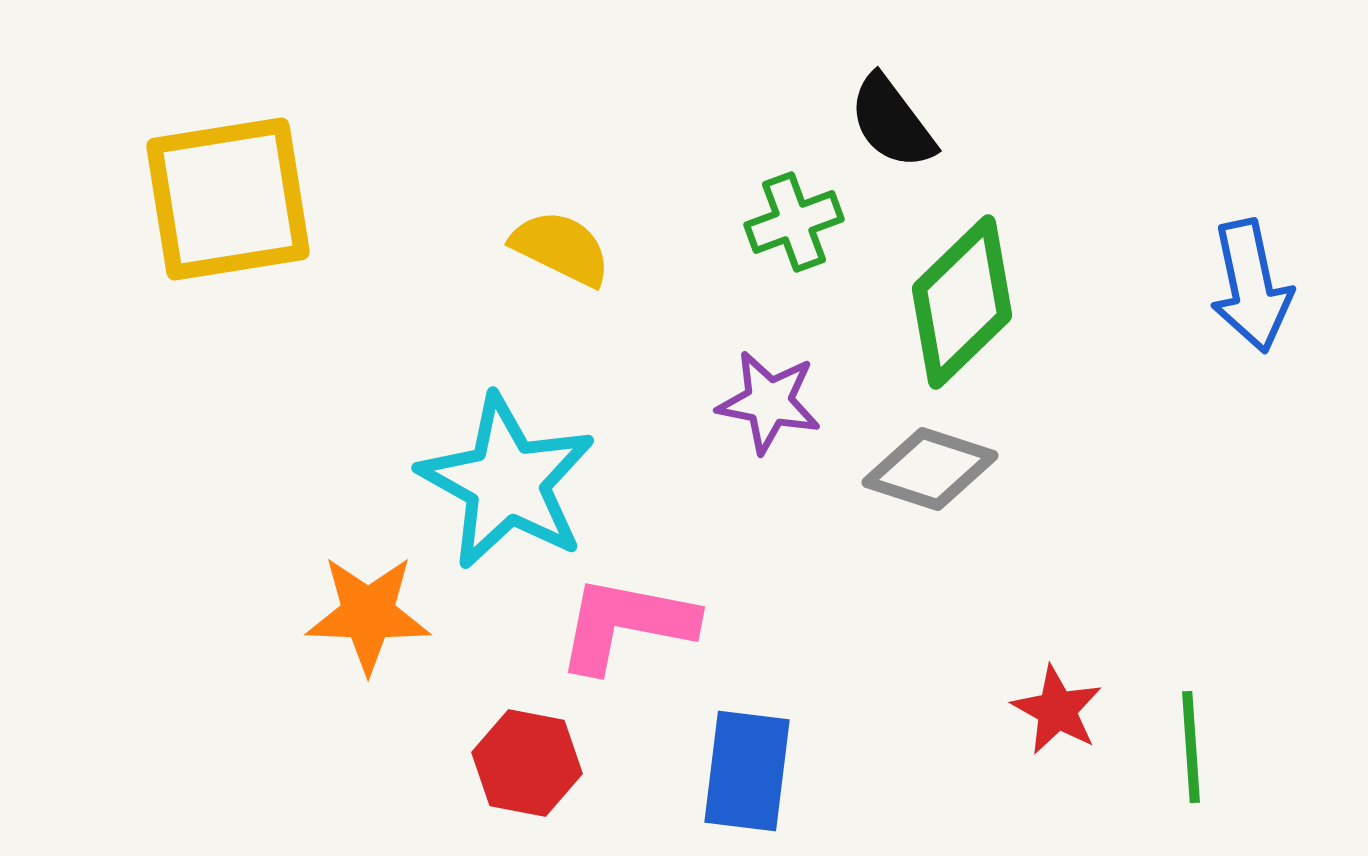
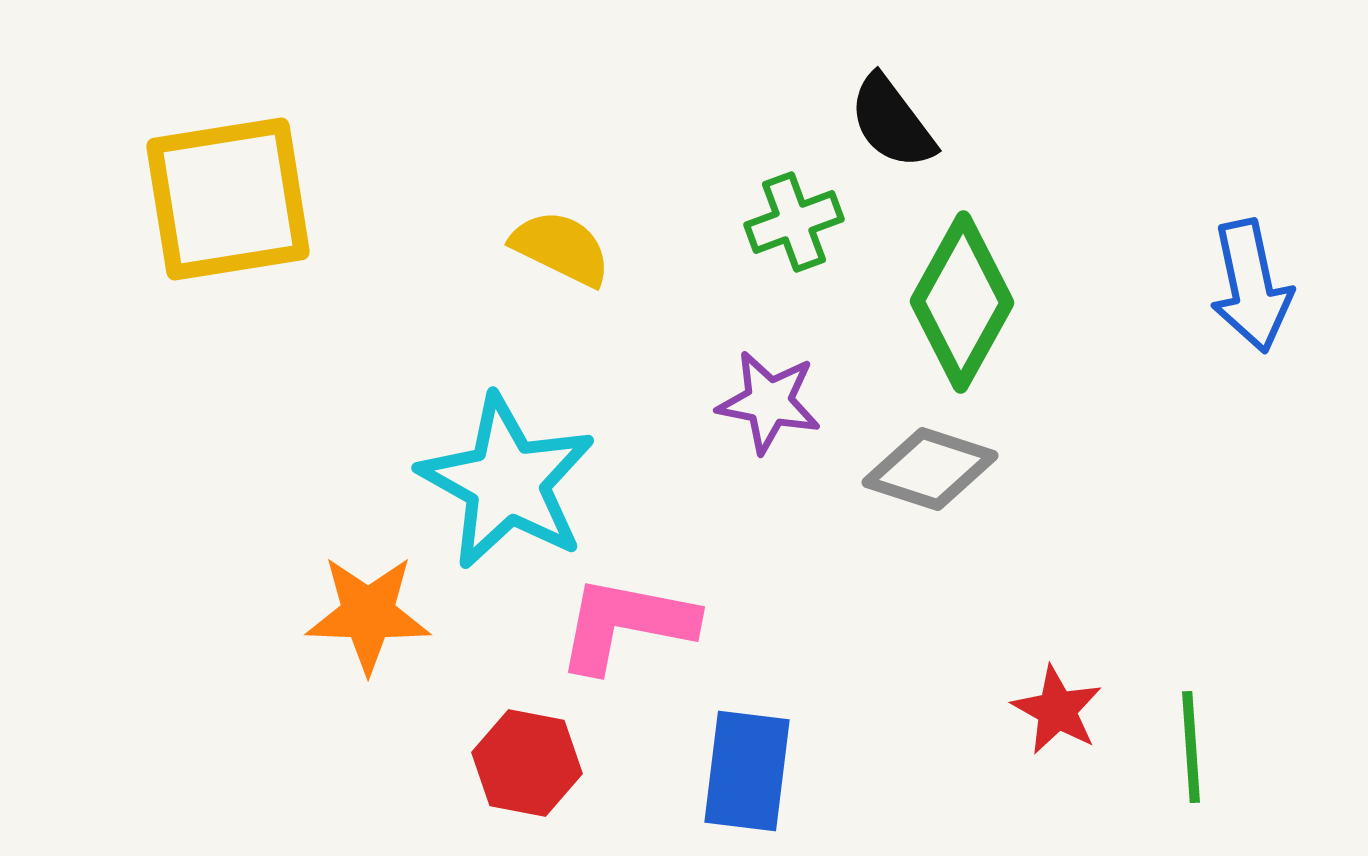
green diamond: rotated 17 degrees counterclockwise
